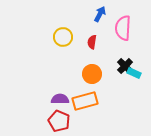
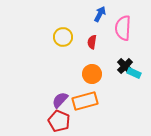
purple semicircle: moved 1 px down; rotated 48 degrees counterclockwise
